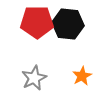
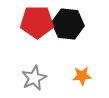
orange star: rotated 24 degrees clockwise
